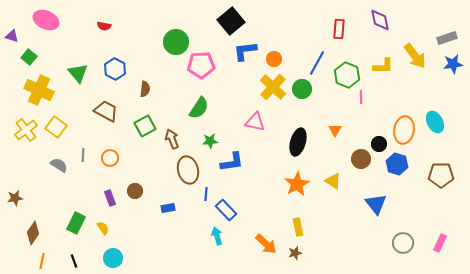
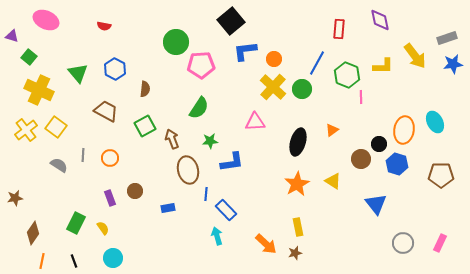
pink triangle at (255, 122): rotated 15 degrees counterclockwise
orange triangle at (335, 130): moved 3 px left; rotated 24 degrees clockwise
